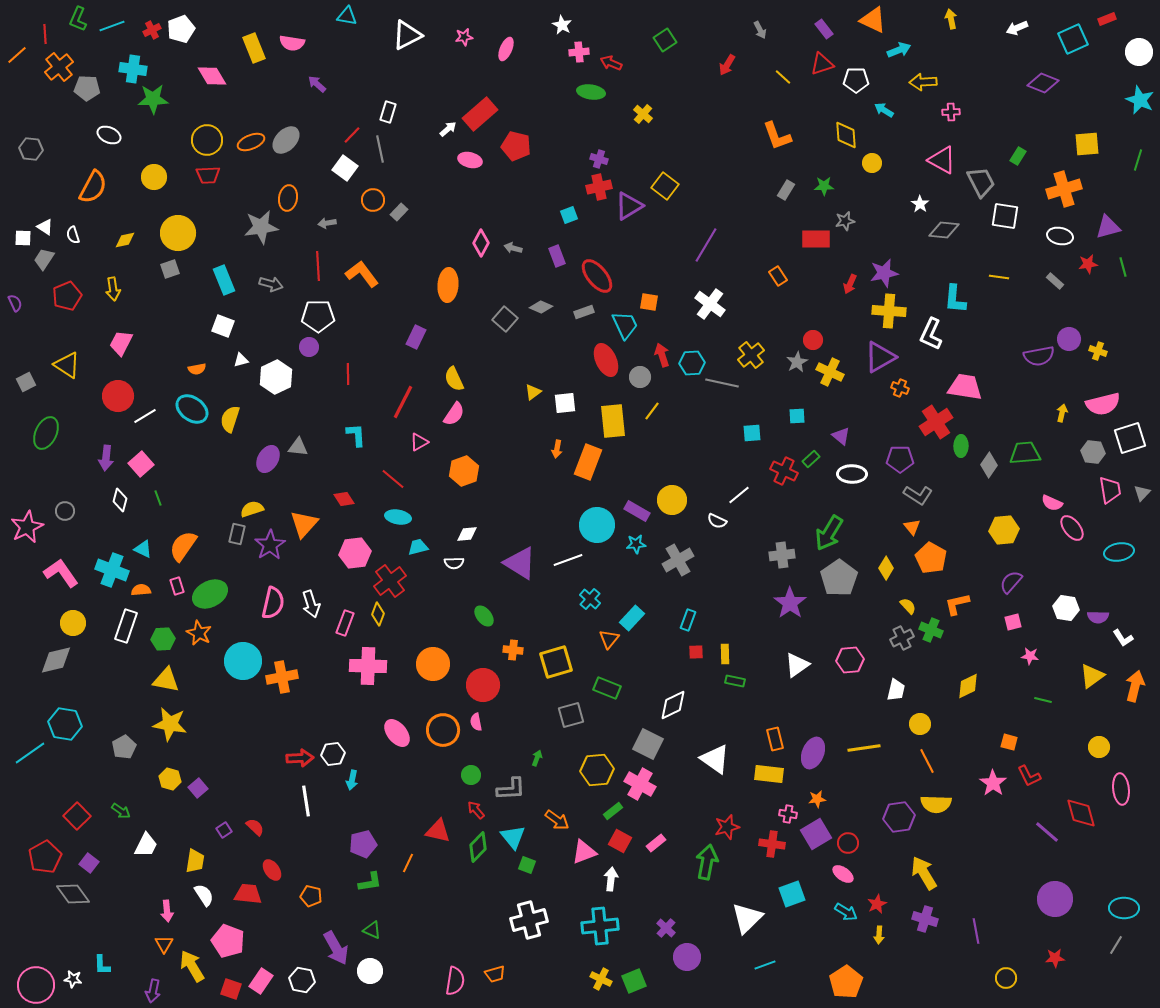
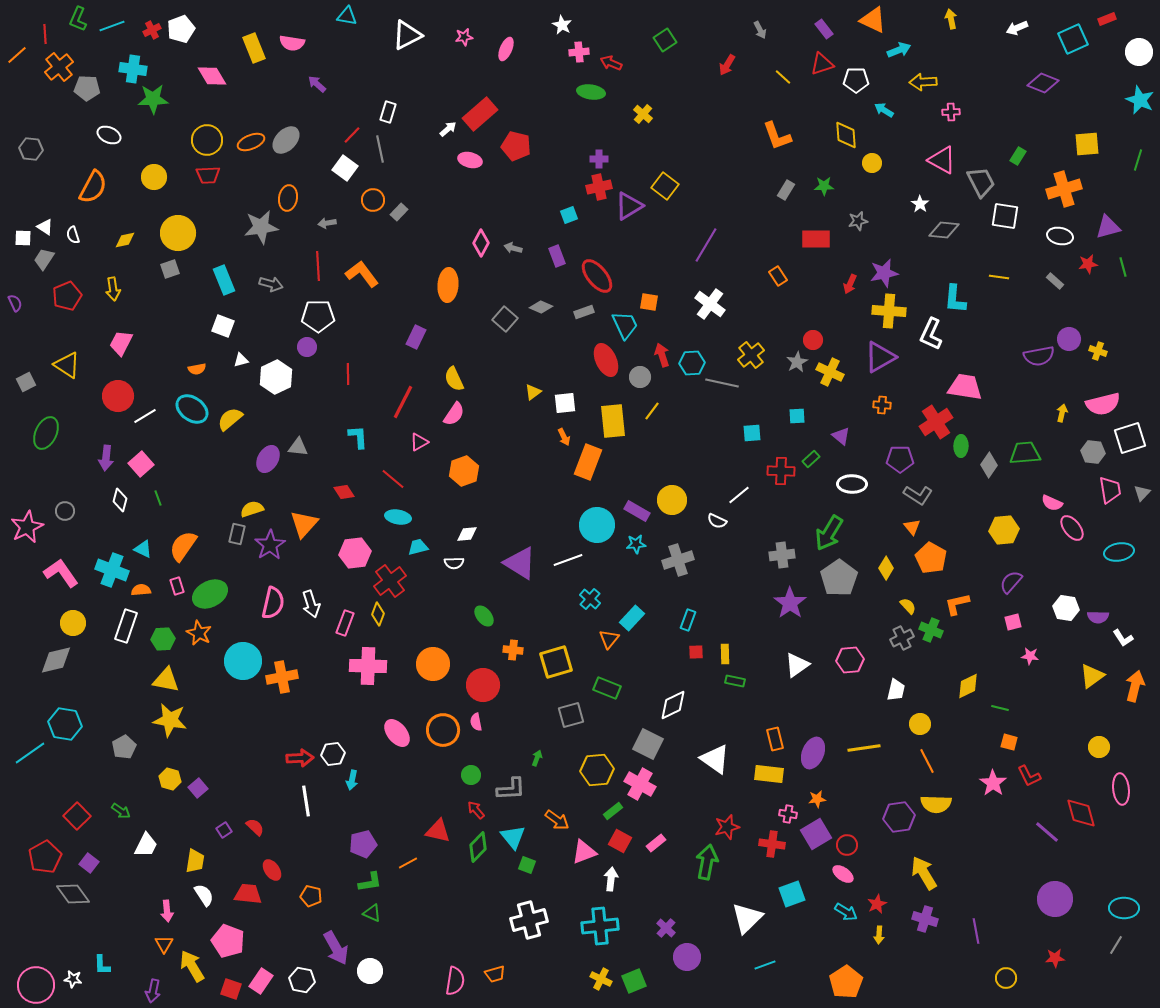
purple cross at (599, 159): rotated 18 degrees counterclockwise
gray star at (845, 221): moved 13 px right
purple circle at (309, 347): moved 2 px left
orange cross at (900, 388): moved 18 px left, 17 px down; rotated 18 degrees counterclockwise
yellow semicircle at (230, 419): rotated 32 degrees clockwise
cyan L-shape at (356, 435): moved 2 px right, 2 px down
orange arrow at (557, 449): moved 7 px right, 12 px up; rotated 36 degrees counterclockwise
red cross at (784, 471): moved 3 px left; rotated 24 degrees counterclockwise
white ellipse at (852, 474): moved 10 px down
red diamond at (344, 499): moved 7 px up
gray cross at (678, 560): rotated 12 degrees clockwise
green line at (1043, 700): moved 43 px left, 8 px down
yellow star at (170, 724): moved 4 px up
red circle at (848, 843): moved 1 px left, 2 px down
orange line at (408, 863): rotated 36 degrees clockwise
green triangle at (372, 930): moved 17 px up
